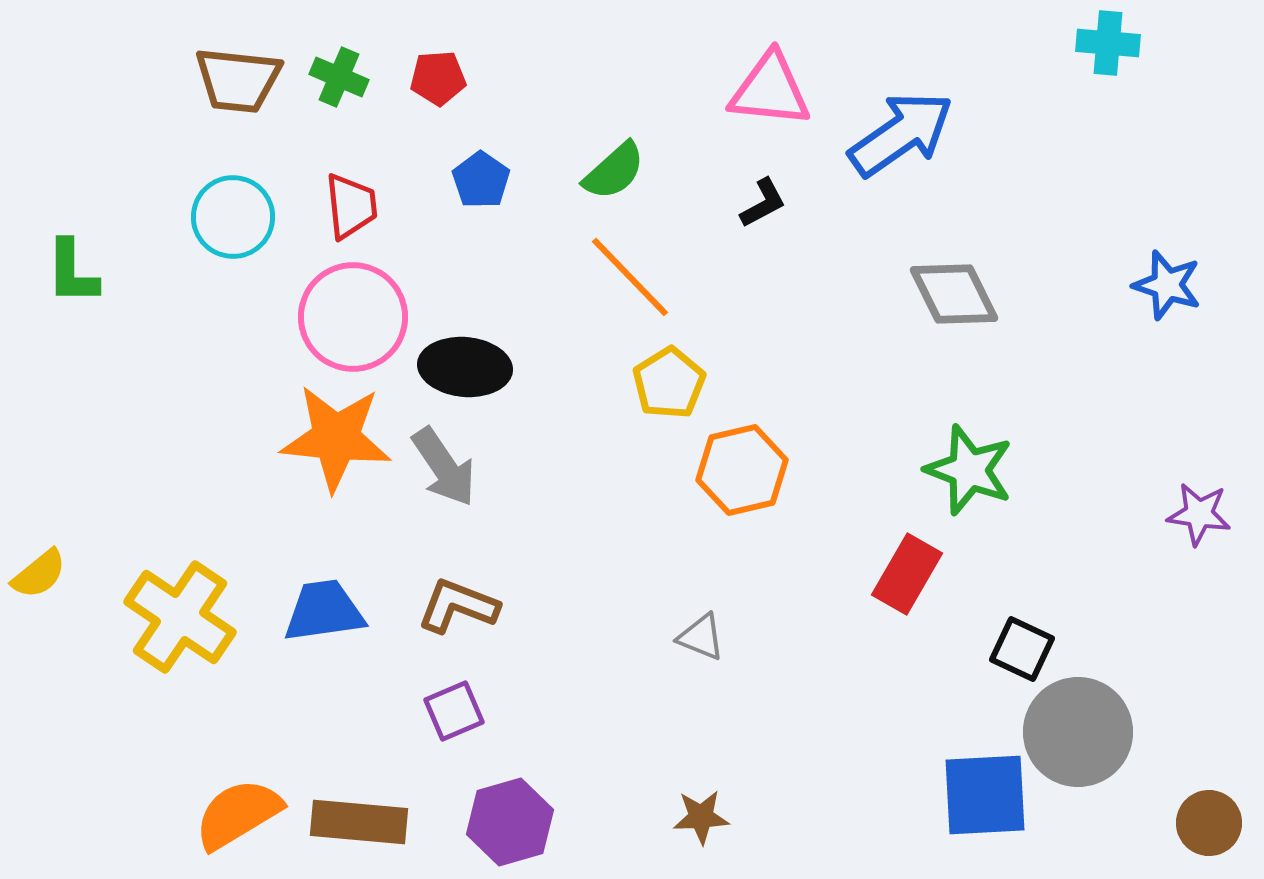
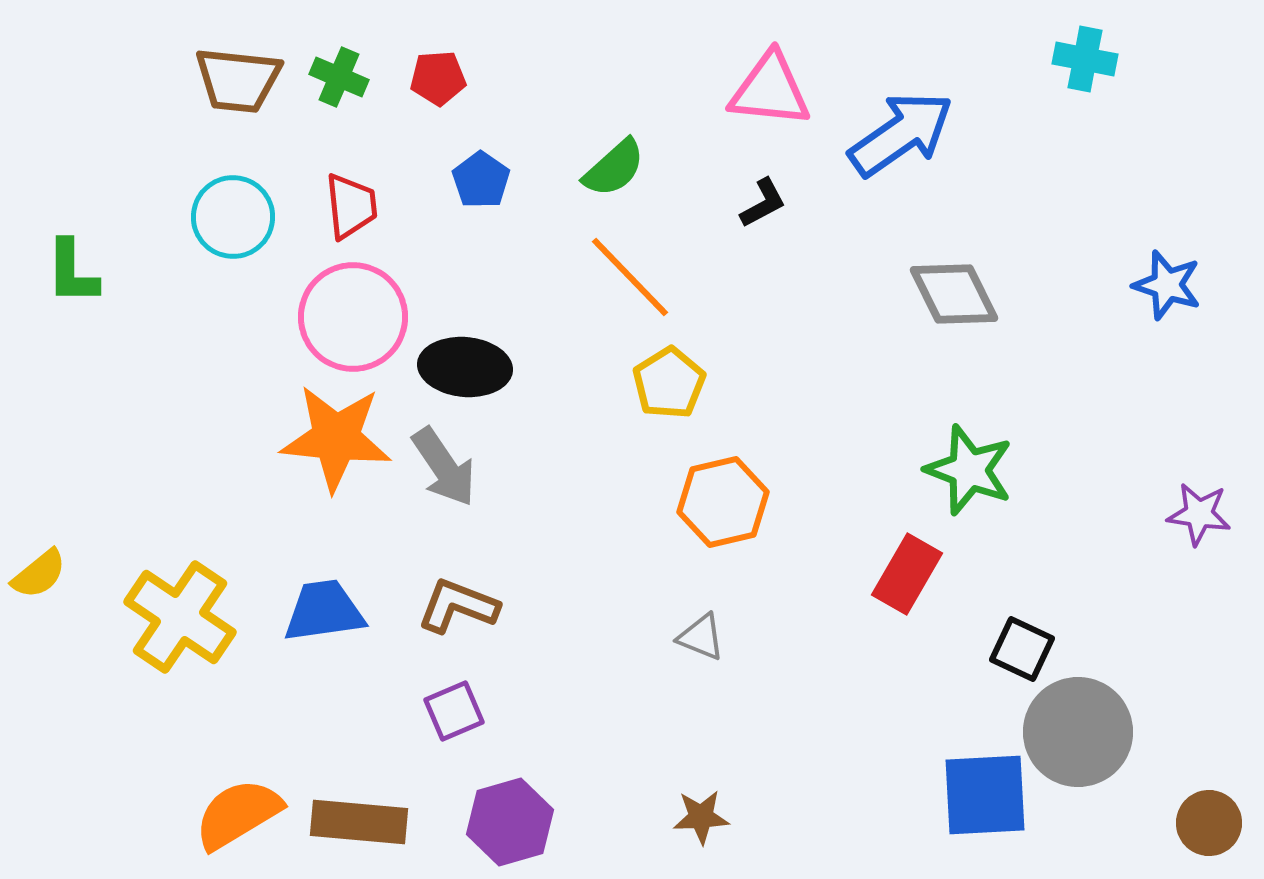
cyan cross: moved 23 px left, 16 px down; rotated 6 degrees clockwise
green semicircle: moved 3 px up
orange hexagon: moved 19 px left, 32 px down
